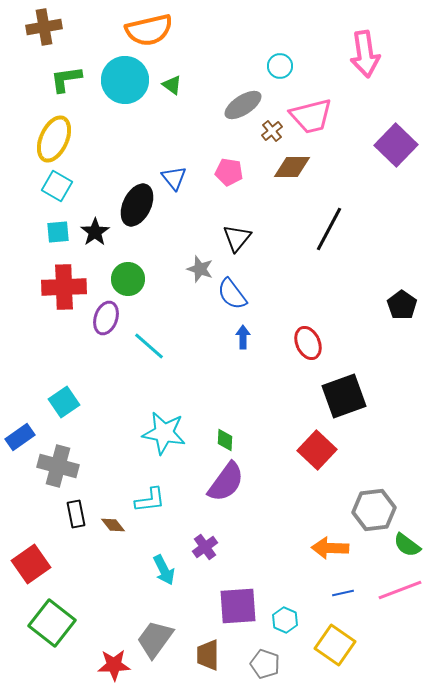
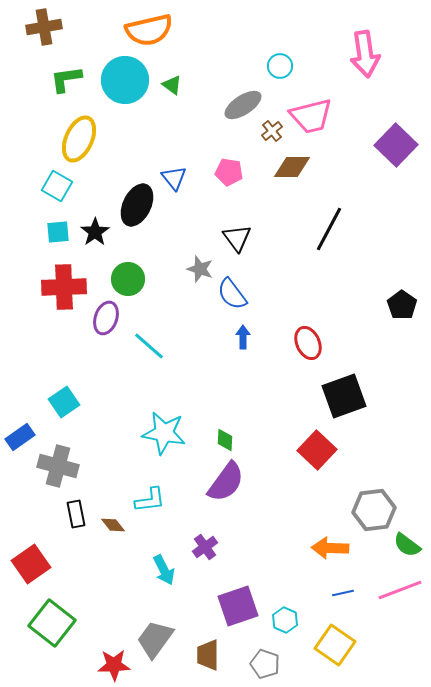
yellow ellipse at (54, 139): moved 25 px right
black triangle at (237, 238): rotated 16 degrees counterclockwise
purple square at (238, 606): rotated 15 degrees counterclockwise
